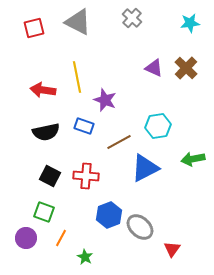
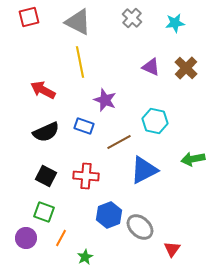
cyan star: moved 15 px left
red square: moved 5 px left, 11 px up
purple triangle: moved 3 px left, 1 px up
yellow line: moved 3 px right, 15 px up
red arrow: rotated 20 degrees clockwise
cyan hexagon: moved 3 px left, 5 px up; rotated 20 degrees clockwise
black semicircle: rotated 12 degrees counterclockwise
blue triangle: moved 1 px left, 2 px down
black square: moved 4 px left
green star: rotated 14 degrees clockwise
